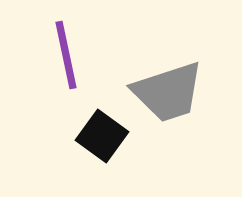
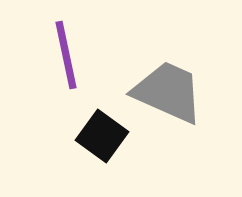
gray trapezoid: rotated 138 degrees counterclockwise
